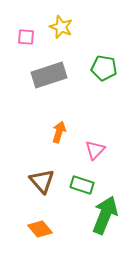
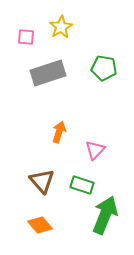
yellow star: rotated 20 degrees clockwise
gray rectangle: moved 1 px left, 2 px up
orange diamond: moved 4 px up
